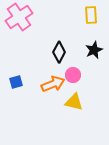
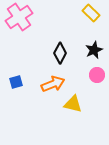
yellow rectangle: moved 2 px up; rotated 42 degrees counterclockwise
black diamond: moved 1 px right, 1 px down
pink circle: moved 24 px right
yellow triangle: moved 1 px left, 2 px down
